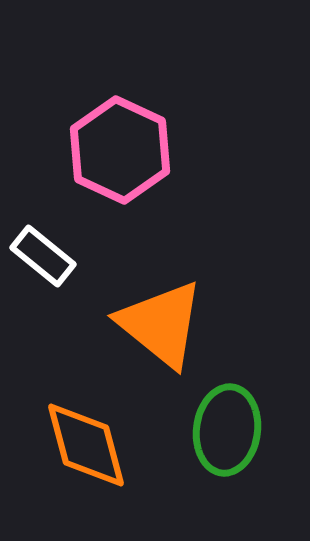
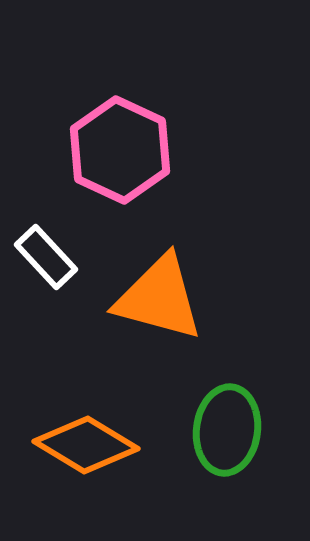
white rectangle: moved 3 px right, 1 px down; rotated 8 degrees clockwise
orange triangle: moved 2 px left, 26 px up; rotated 24 degrees counterclockwise
orange diamond: rotated 44 degrees counterclockwise
